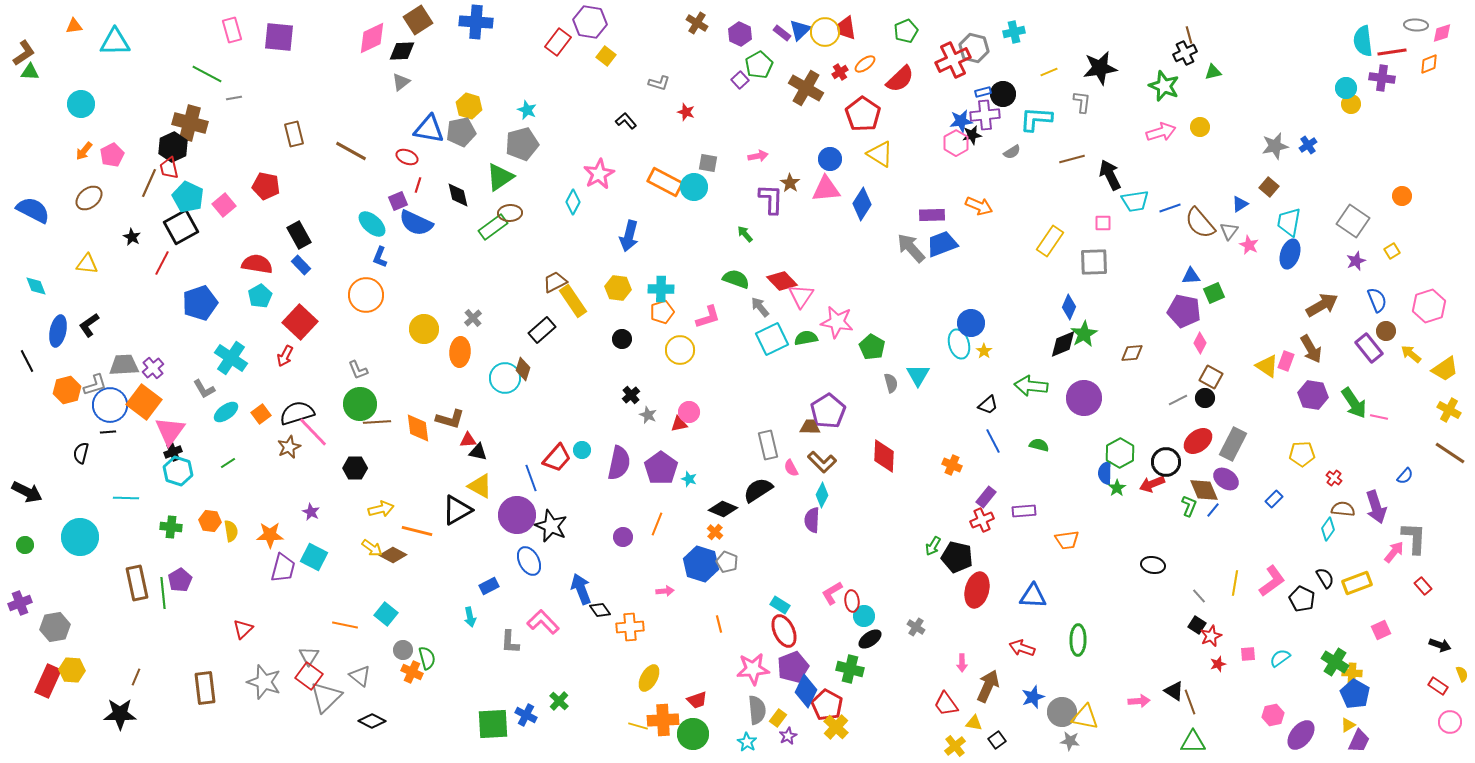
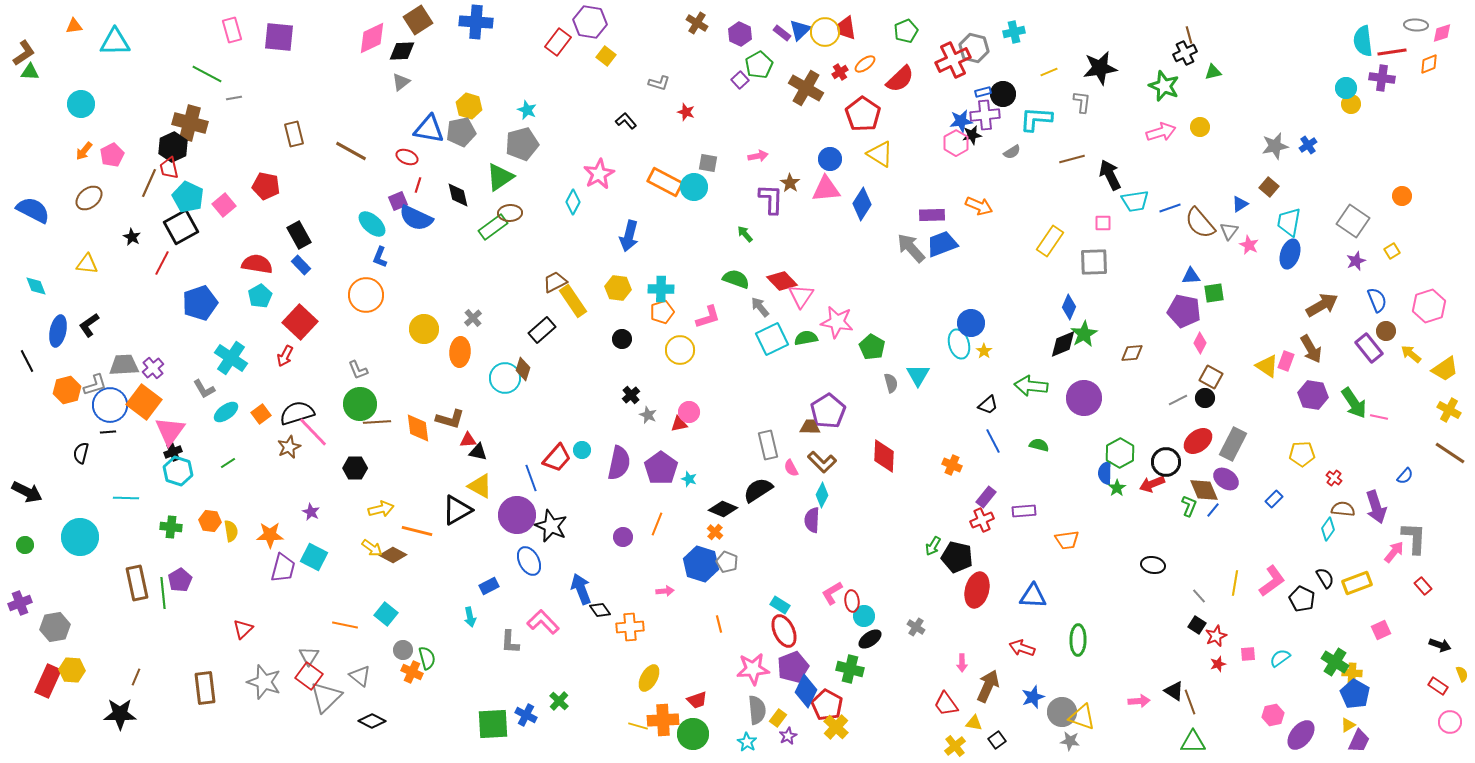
blue semicircle at (416, 223): moved 5 px up
green square at (1214, 293): rotated 15 degrees clockwise
red star at (1211, 636): moved 5 px right
yellow triangle at (1085, 717): moved 3 px left; rotated 8 degrees clockwise
